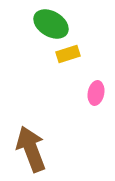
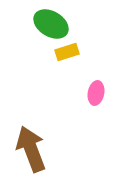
yellow rectangle: moved 1 px left, 2 px up
